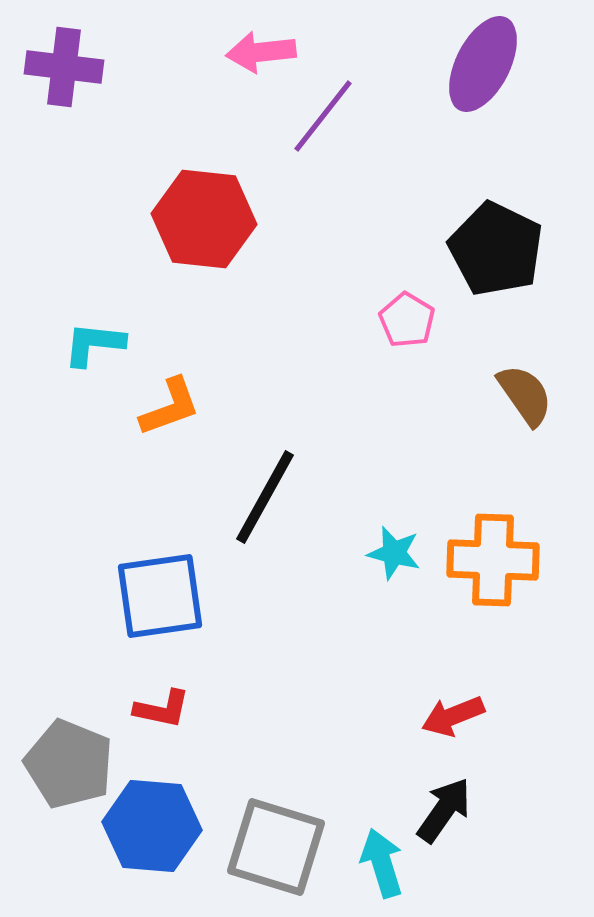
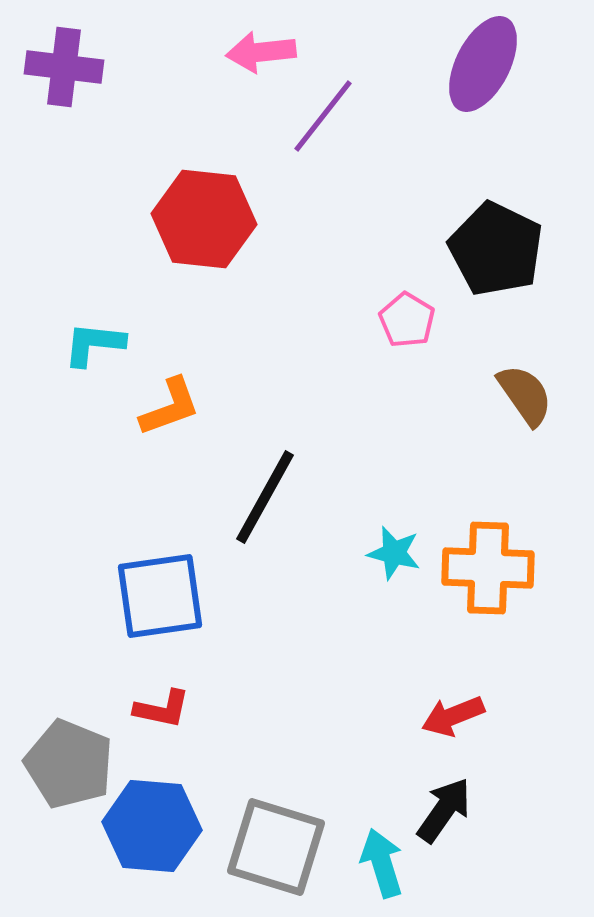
orange cross: moved 5 px left, 8 px down
